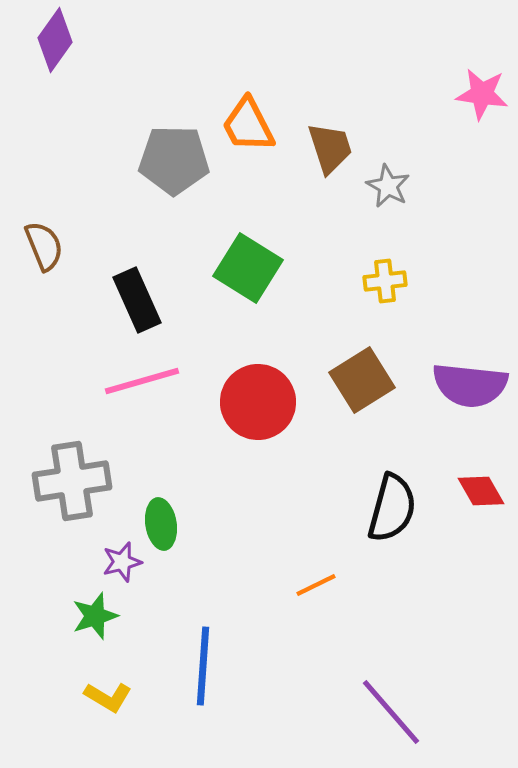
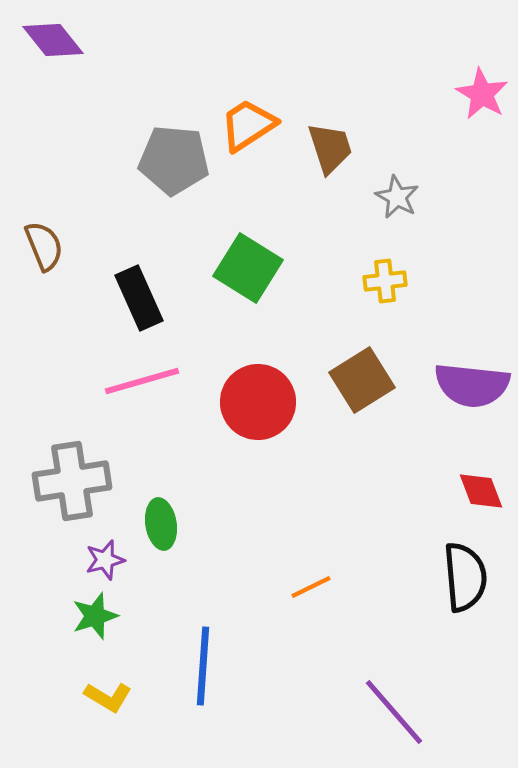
purple diamond: moved 2 px left; rotated 74 degrees counterclockwise
pink star: rotated 22 degrees clockwise
orange trapezoid: rotated 84 degrees clockwise
gray pentagon: rotated 4 degrees clockwise
gray star: moved 9 px right, 11 px down
black rectangle: moved 2 px right, 2 px up
purple semicircle: moved 2 px right
red diamond: rotated 9 degrees clockwise
black semicircle: moved 73 px right, 69 px down; rotated 20 degrees counterclockwise
purple star: moved 17 px left, 2 px up
orange line: moved 5 px left, 2 px down
purple line: moved 3 px right
